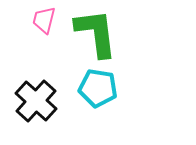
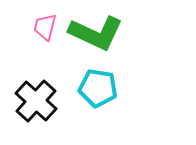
pink trapezoid: moved 1 px right, 7 px down
green L-shape: rotated 122 degrees clockwise
